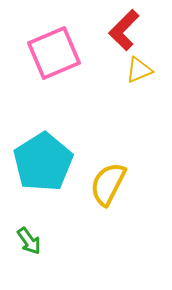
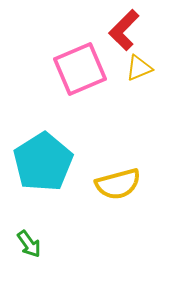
pink square: moved 26 px right, 16 px down
yellow triangle: moved 2 px up
yellow semicircle: moved 10 px right; rotated 132 degrees counterclockwise
green arrow: moved 3 px down
